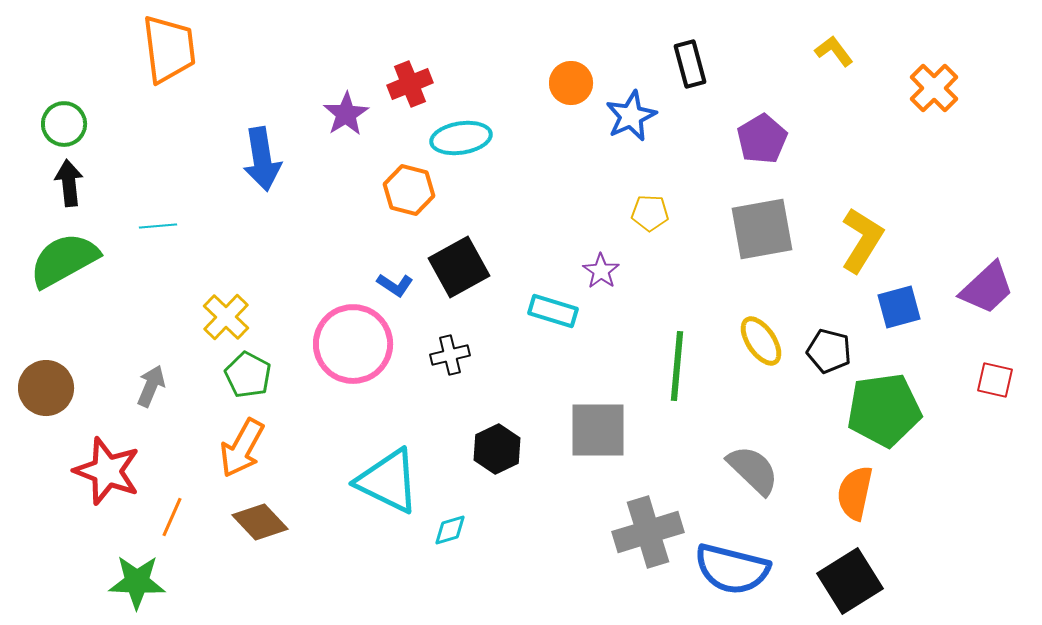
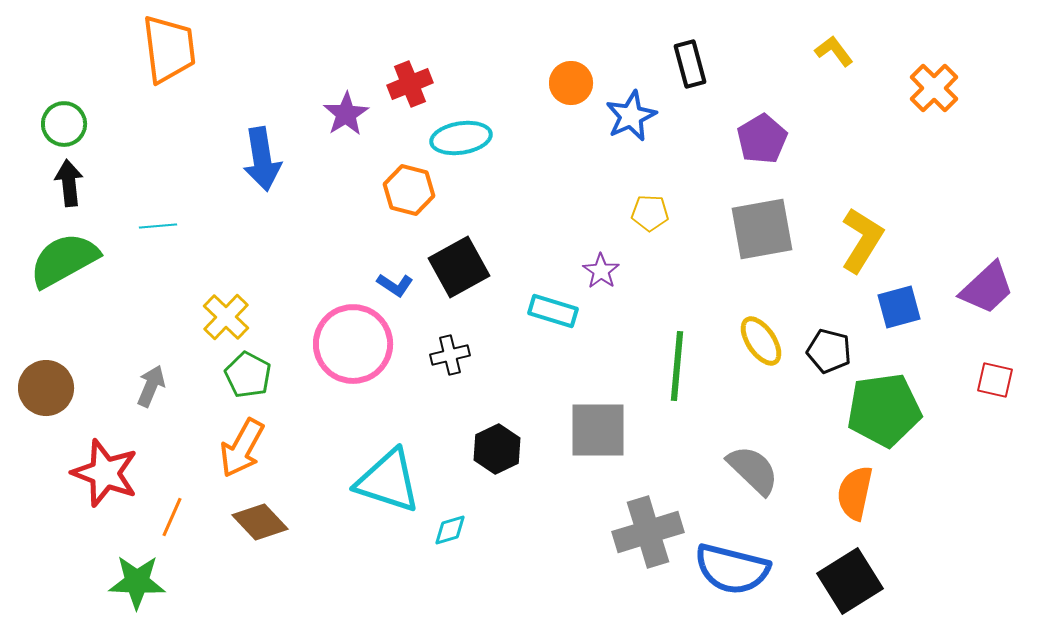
red star at (107, 471): moved 2 px left, 2 px down
cyan triangle at (388, 481): rotated 8 degrees counterclockwise
